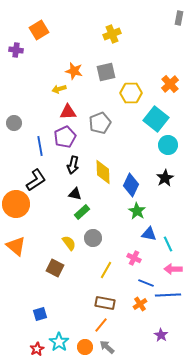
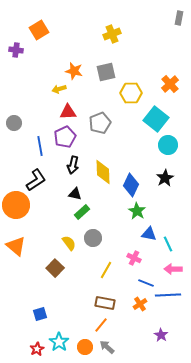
orange circle at (16, 204): moved 1 px down
brown square at (55, 268): rotated 18 degrees clockwise
